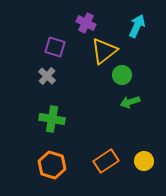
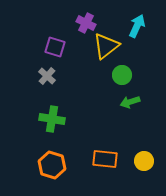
yellow triangle: moved 2 px right, 5 px up
orange rectangle: moved 1 px left, 2 px up; rotated 40 degrees clockwise
